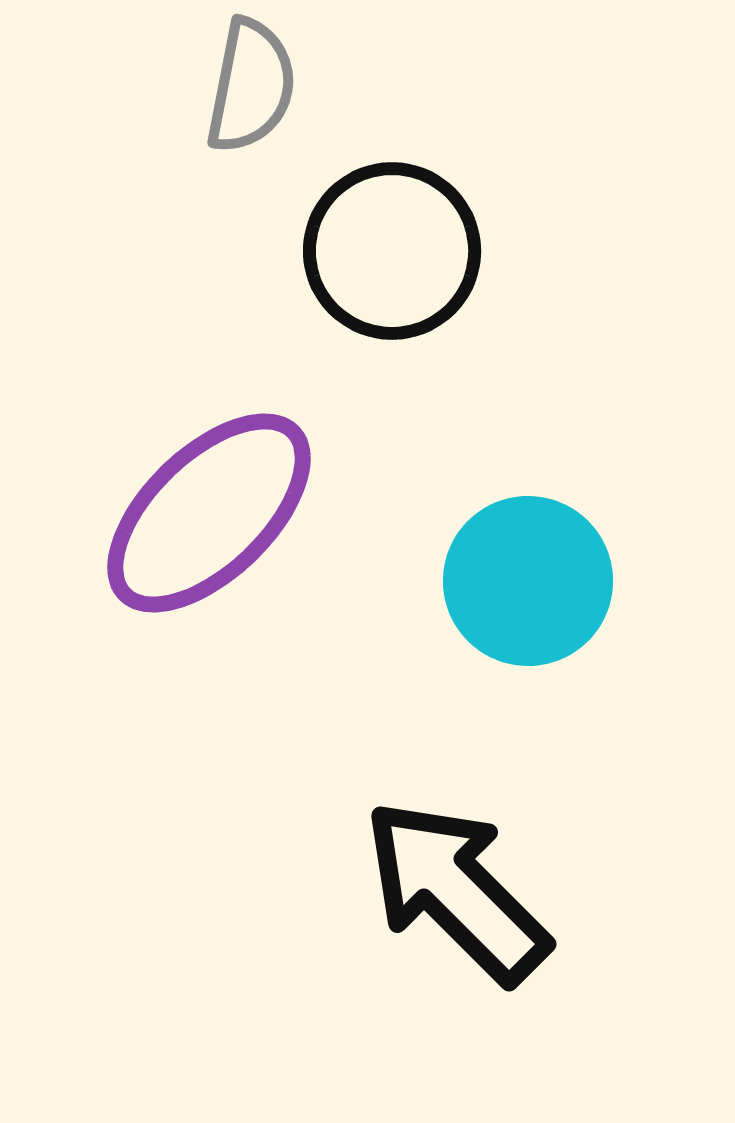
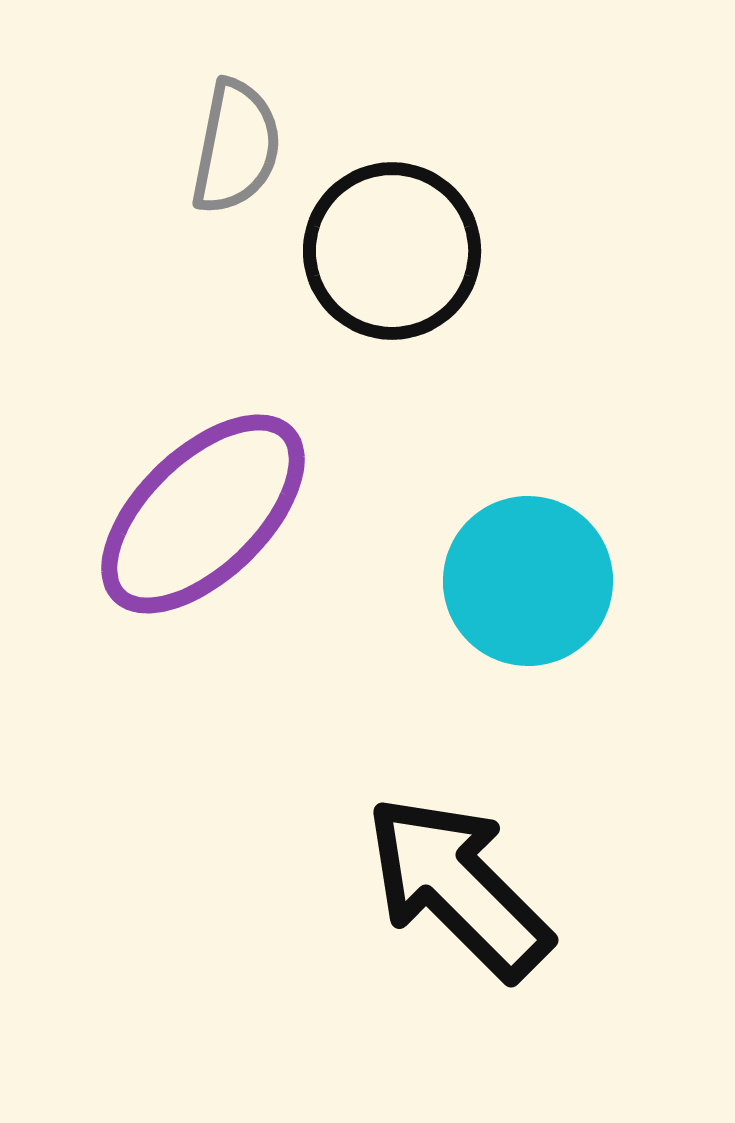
gray semicircle: moved 15 px left, 61 px down
purple ellipse: moved 6 px left, 1 px down
black arrow: moved 2 px right, 4 px up
